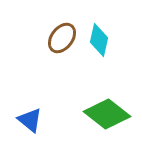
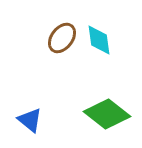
cyan diamond: rotated 20 degrees counterclockwise
